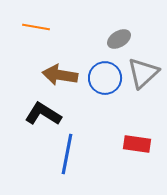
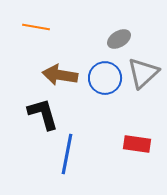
black L-shape: rotated 42 degrees clockwise
